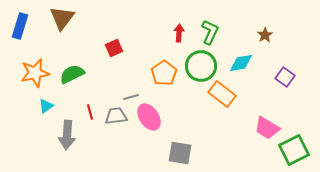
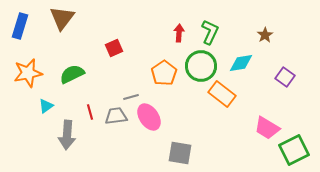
orange star: moved 7 px left
